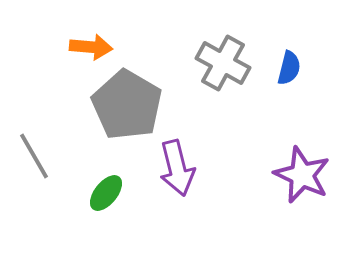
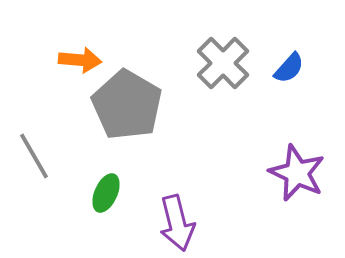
orange arrow: moved 11 px left, 13 px down
gray cross: rotated 16 degrees clockwise
blue semicircle: rotated 28 degrees clockwise
purple arrow: moved 55 px down
purple star: moved 5 px left, 2 px up
green ellipse: rotated 15 degrees counterclockwise
